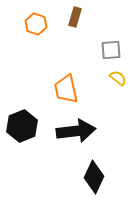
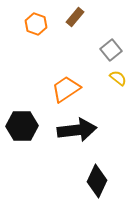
brown rectangle: rotated 24 degrees clockwise
gray square: rotated 35 degrees counterclockwise
orange trapezoid: rotated 68 degrees clockwise
black hexagon: rotated 20 degrees clockwise
black arrow: moved 1 px right, 1 px up
black diamond: moved 3 px right, 4 px down
